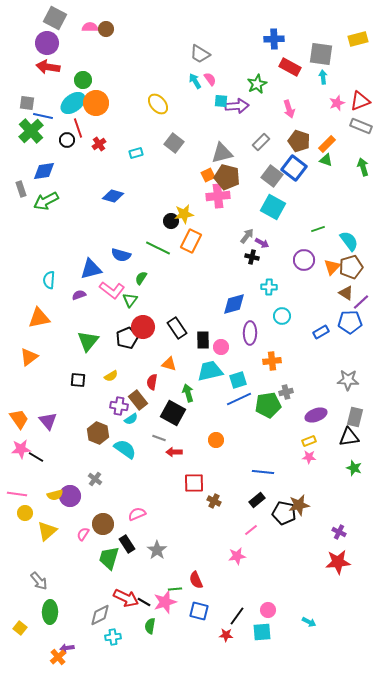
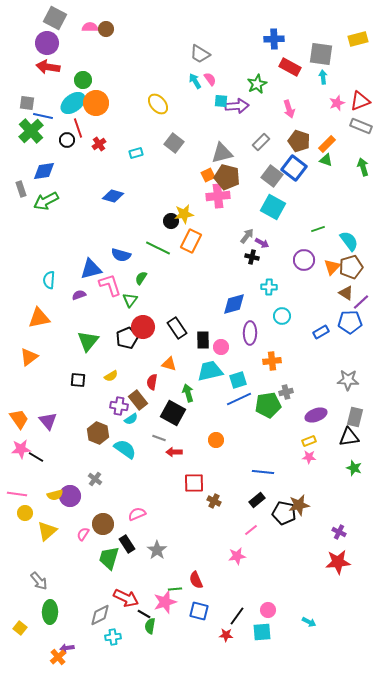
pink L-shape at (112, 290): moved 2 px left, 5 px up; rotated 145 degrees counterclockwise
black line at (144, 602): moved 12 px down
